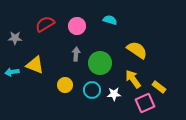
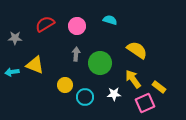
cyan circle: moved 7 px left, 7 px down
